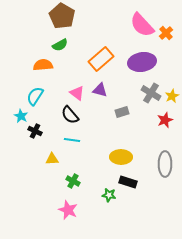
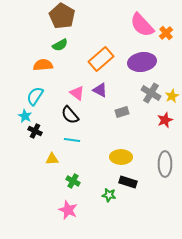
purple triangle: rotated 14 degrees clockwise
cyan star: moved 4 px right
